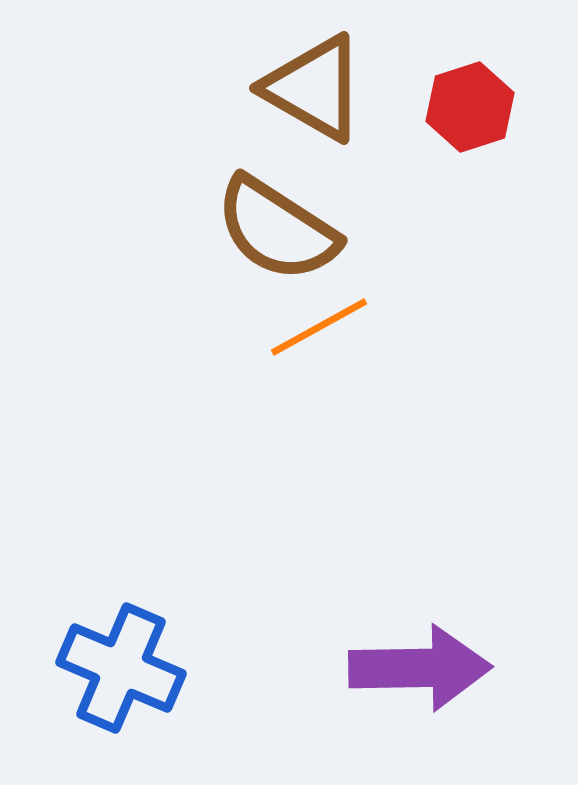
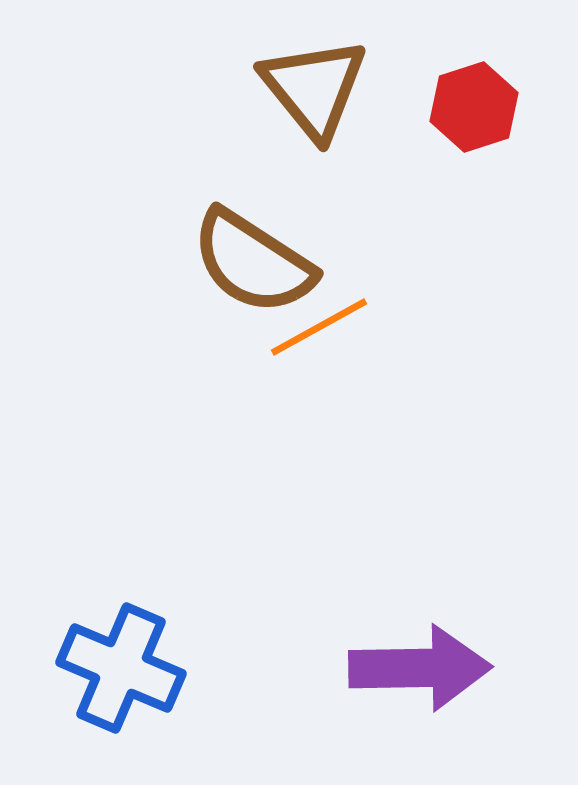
brown triangle: rotated 21 degrees clockwise
red hexagon: moved 4 px right
brown semicircle: moved 24 px left, 33 px down
